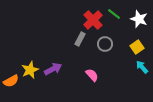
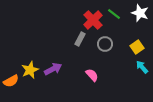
white star: moved 1 px right, 6 px up
